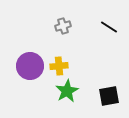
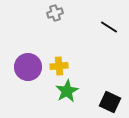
gray cross: moved 8 px left, 13 px up
purple circle: moved 2 px left, 1 px down
black square: moved 1 px right, 6 px down; rotated 35 degrees clockwise
